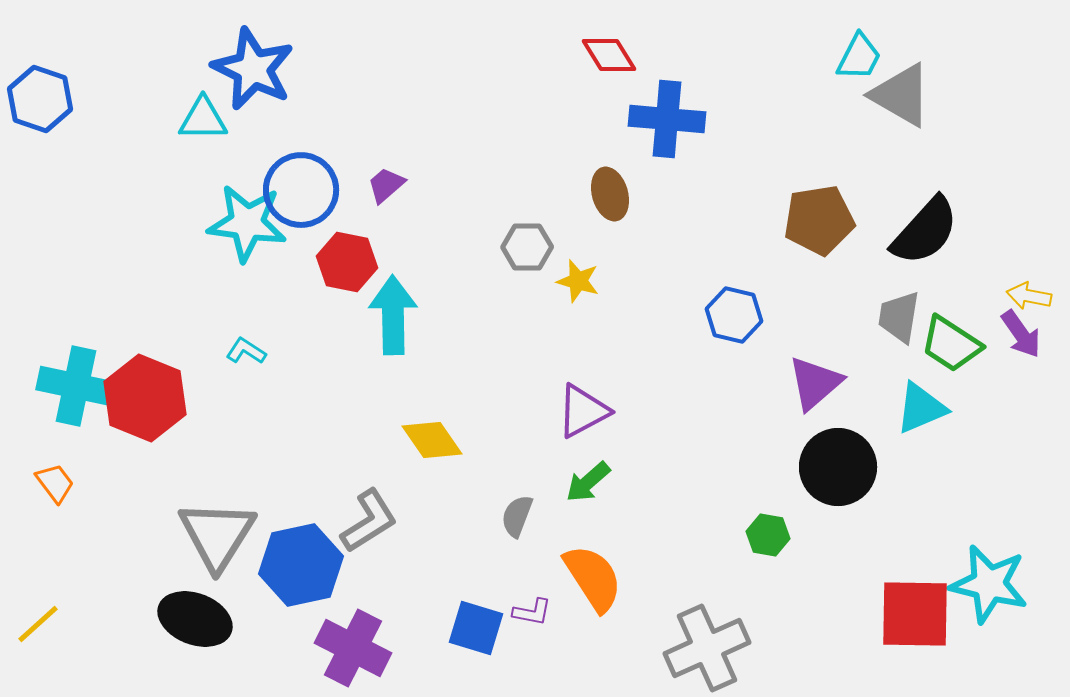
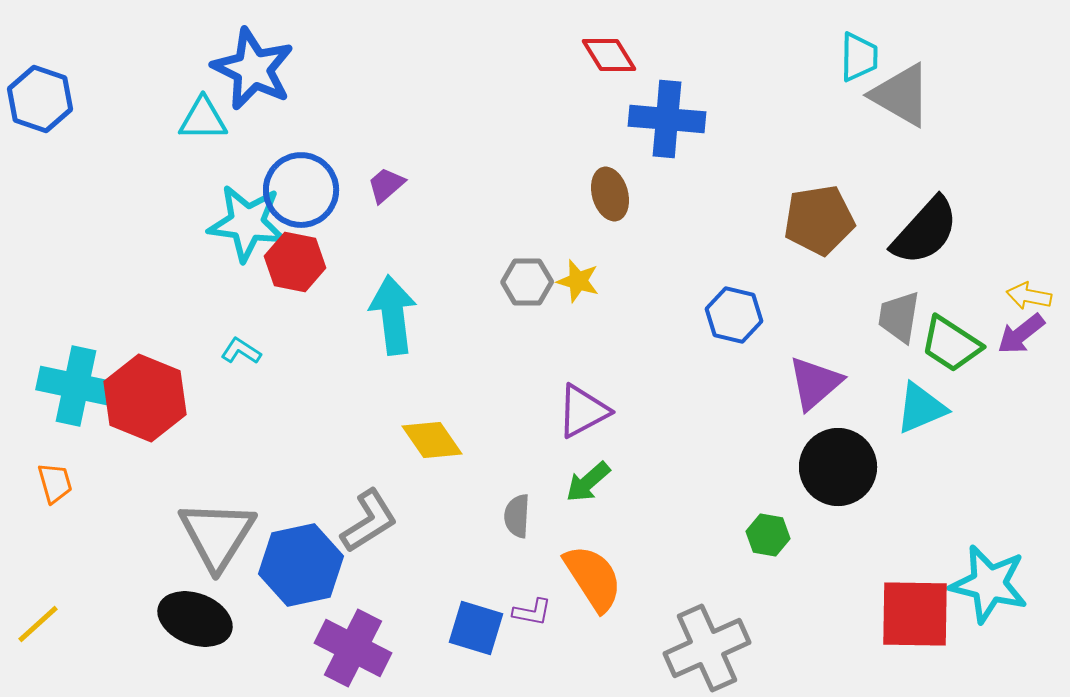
cyan trapezoid at (859, 57): rotated 26 degrees counterclockwise
gray hexagon at (527, 247): moved 35 px down
red hexagon at (347, 262): moved 52 px left
cyan arrow at (393, 315): rotated 6 degrees counterclockwise
purple arrow at (1021, 334): rotated 87 degrees clockwise
cyan L-shape at (246, 351): moved 5 px left
orange trapezoid at (55, 483): rotated 21 degrees clockwise
gray semicircle at (517, 516): rotated 18 degrees counterclockwise
